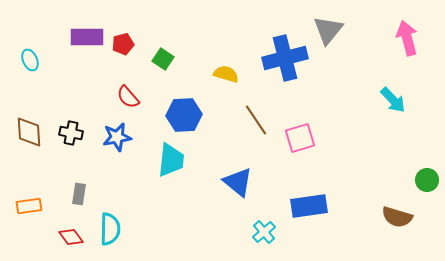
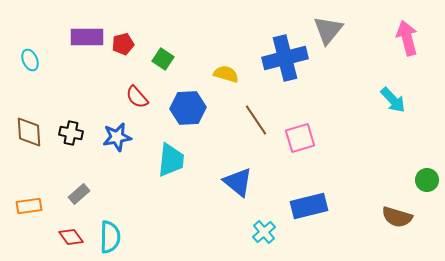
red semicircle: moved 9 px right
blue hexagon: moved 4 px right, 7 px up
gray rectangle: rotated 40 degrees clockwise
blue rectangle: rotated 6 degrees counterclockwise
cyan semicircle: moved 8 px down
